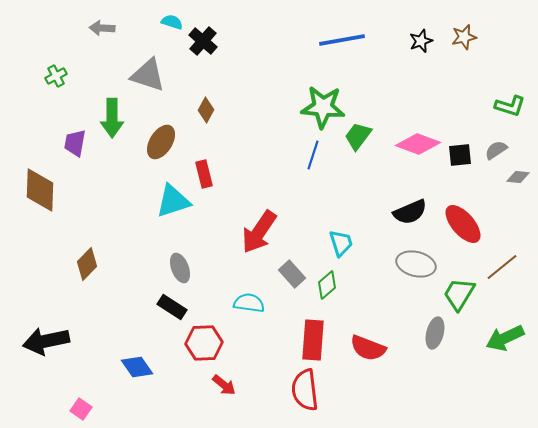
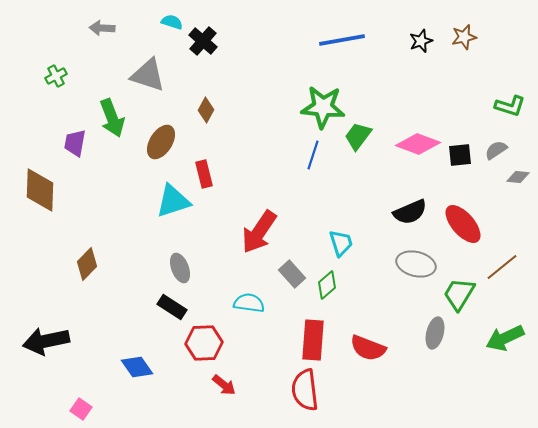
green arrow at (112, 118): rotated 21 degrees counterclockwise
